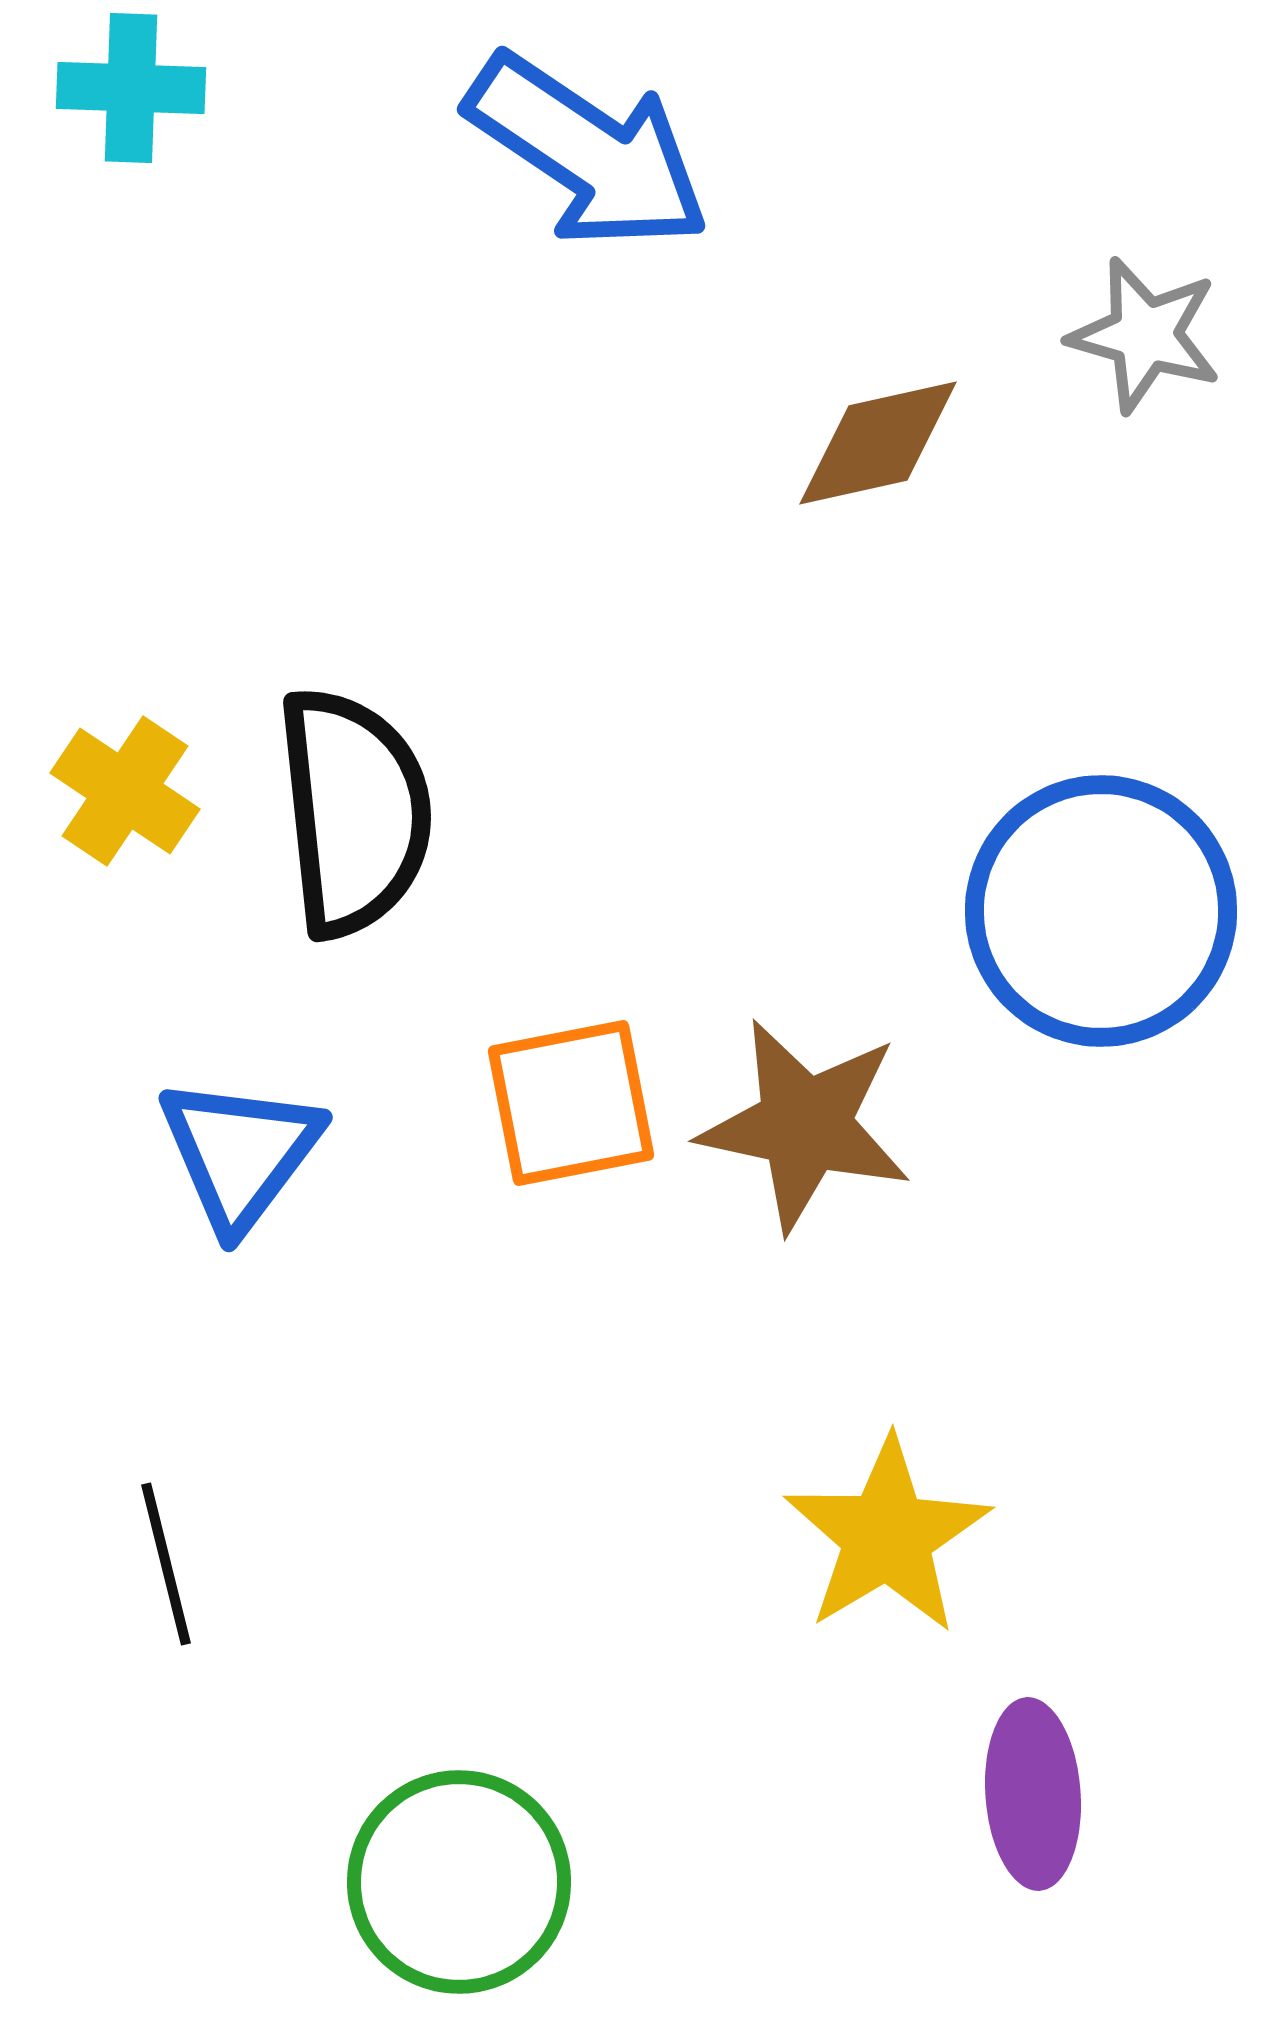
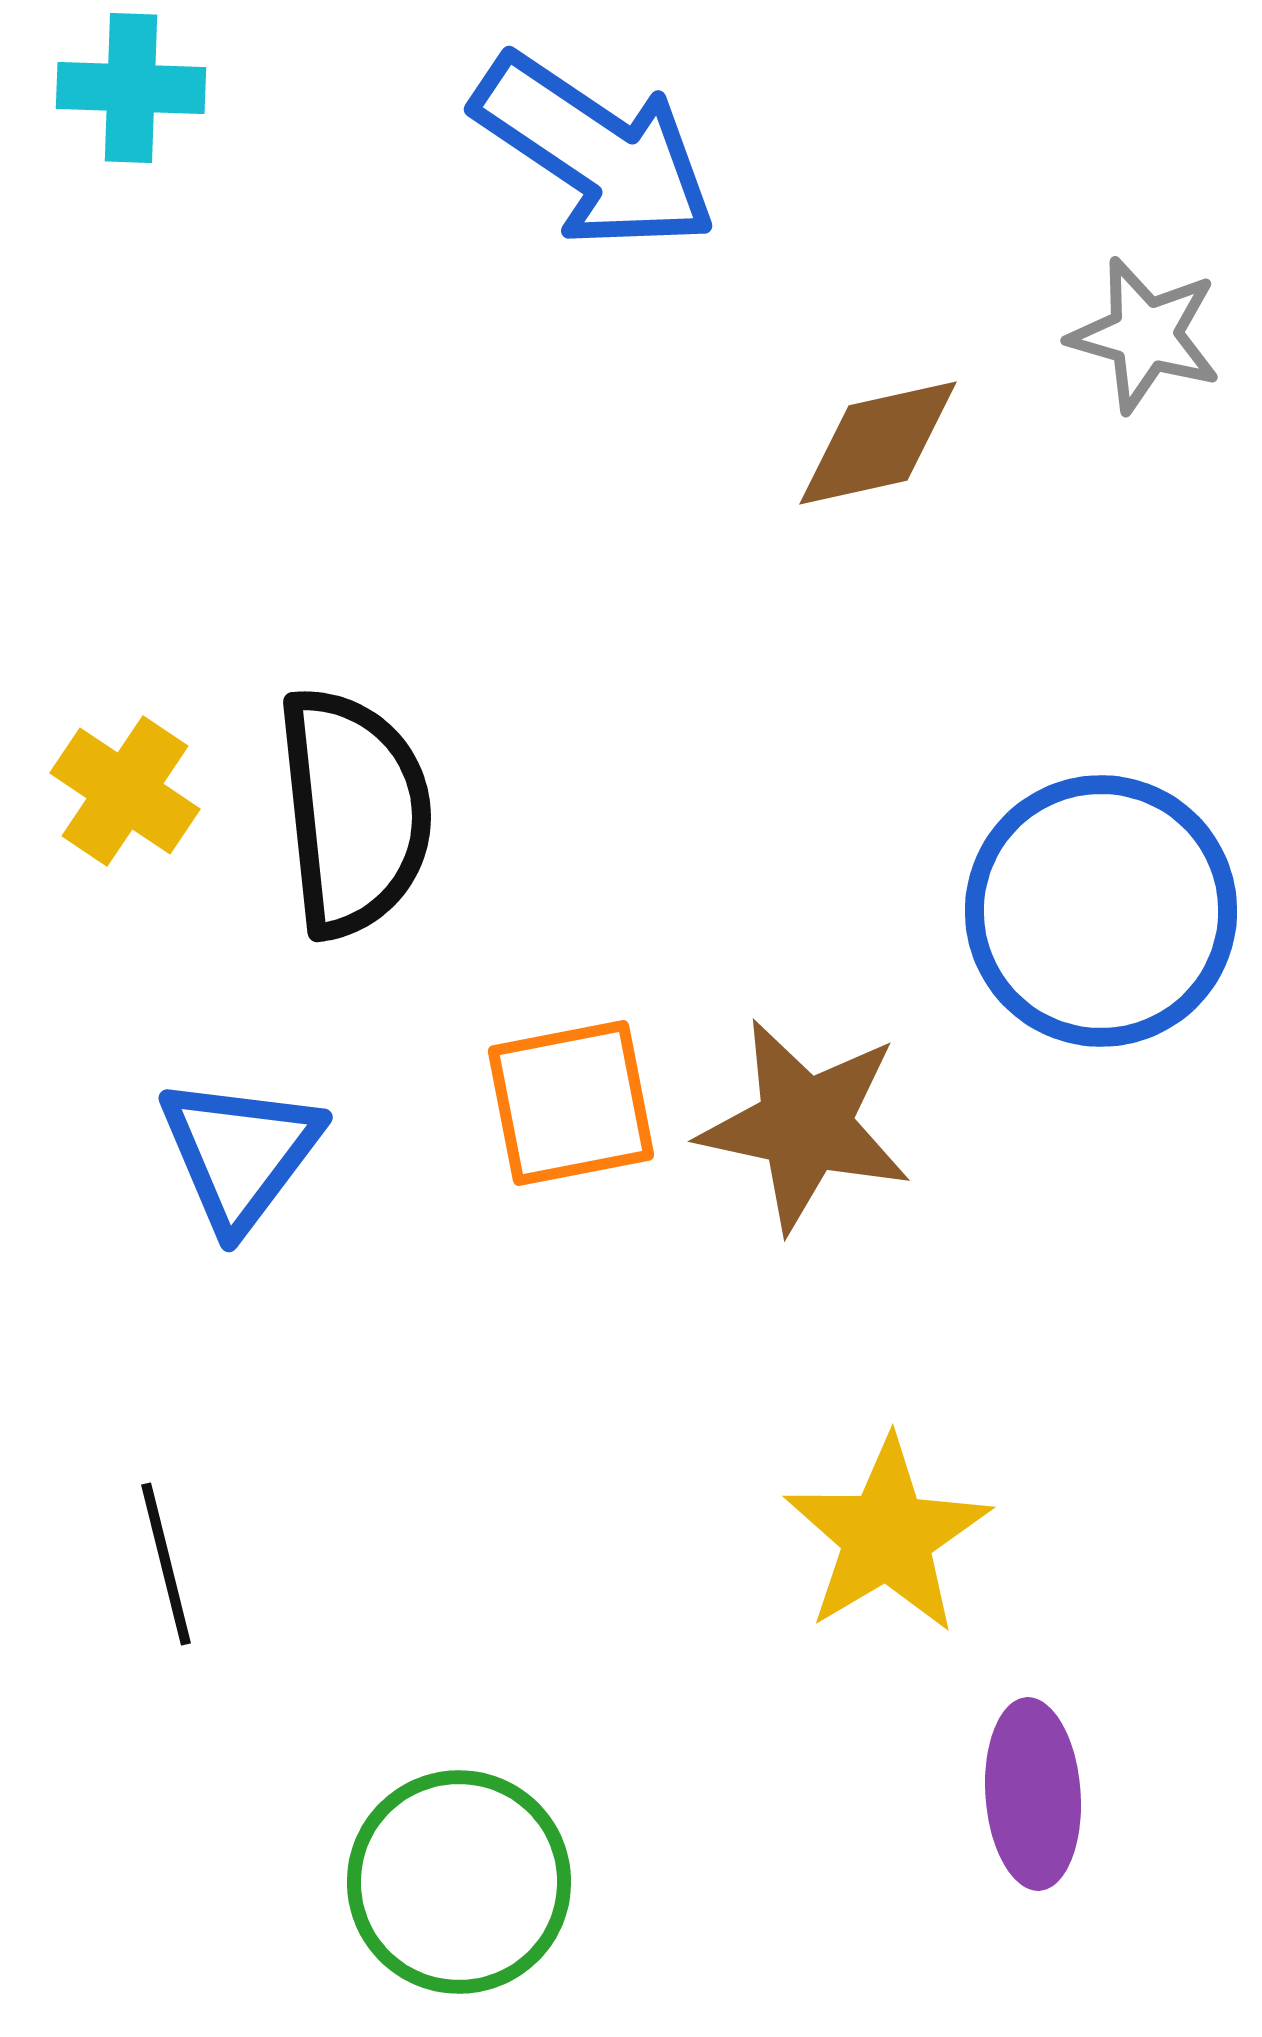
blue arrow: moved 7 px right
